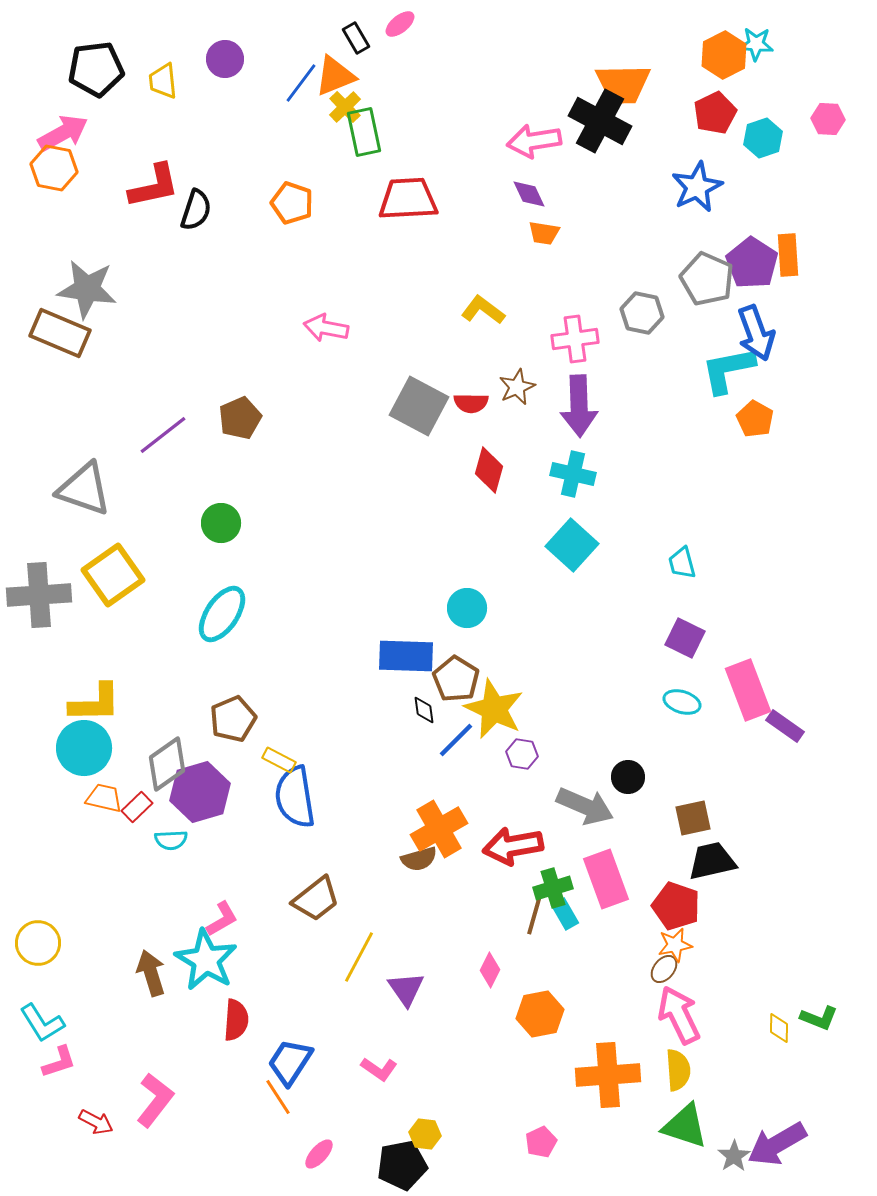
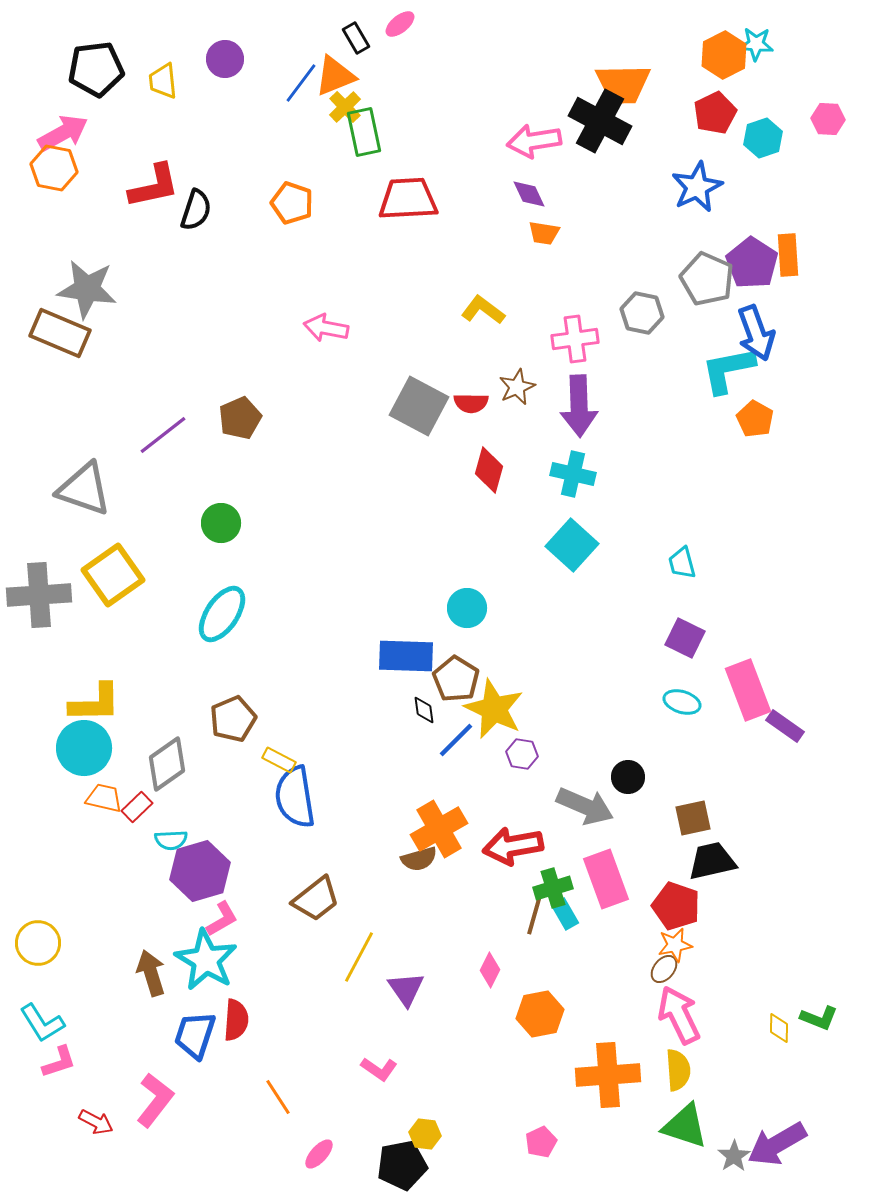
purple hexagon at (200, 792): moved 79 px down
blue trapezoid at (290, 1062): moved 95 px left, 27 px up; rotated 15 degrees counterclockwise
